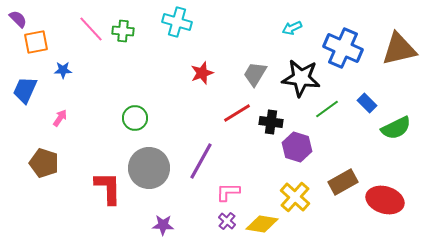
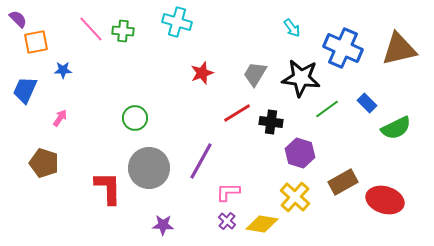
cyan arrow: rotated 102 degrees counterclockwise
purple hexagon: moved 3 px right, 6 px down
